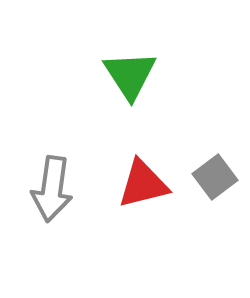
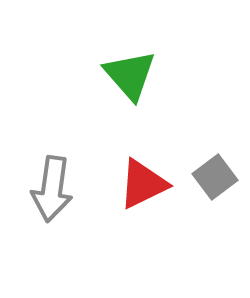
green triangle: rotated 8 degrees counterclockwise
red triangle: rotated 12 degrees counterclockwise
